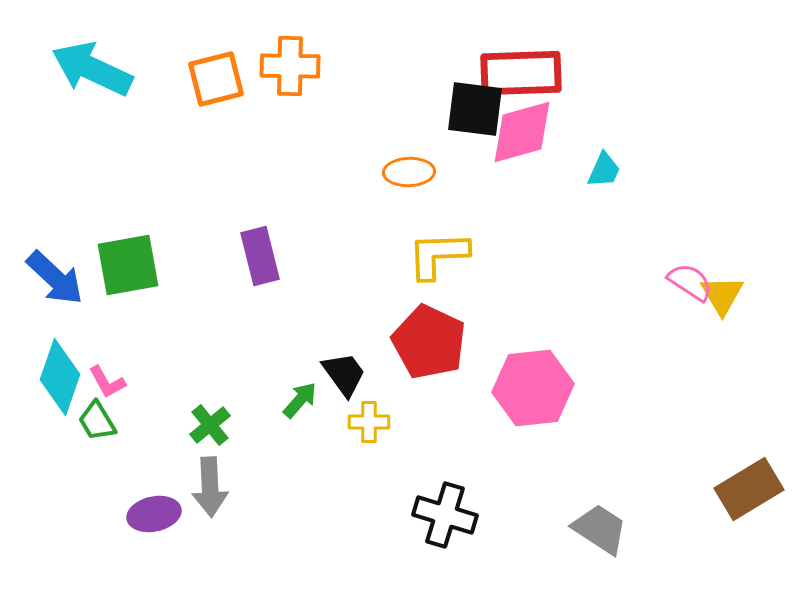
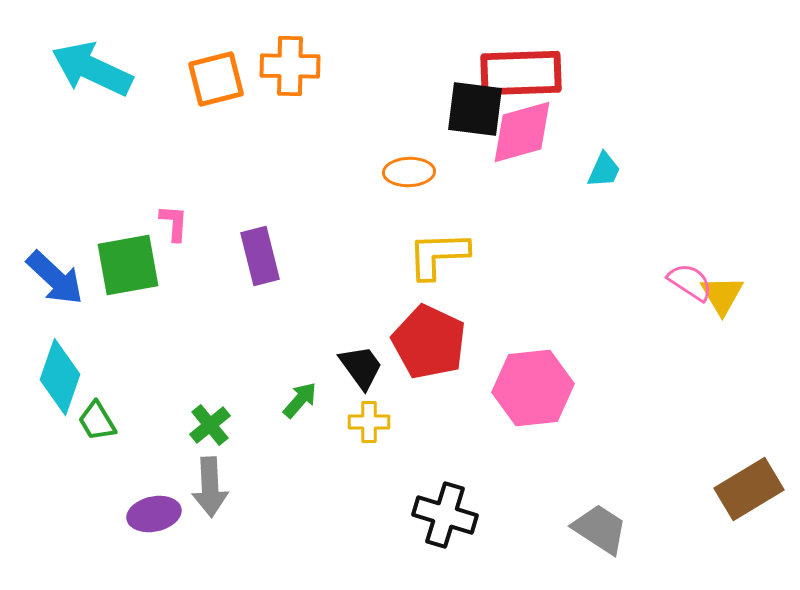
black trapezoid: moved 17 px right, 7 px up
pink L-shape: moved 67 px right, 159 px up; rotated 147 degrees counterclockwise
